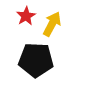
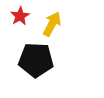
red star: moved 6 px left
